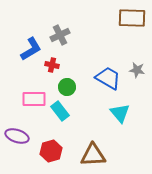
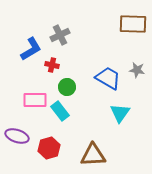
brown rectangle: moved 1 px right, 6 px down
pink rectangle: moved 1 px right, 1 px down
cyan triangle: rotated 15 degrees clockwise
red hexagon: moved 2 px left, 3 px up
